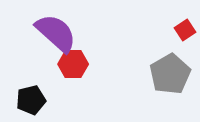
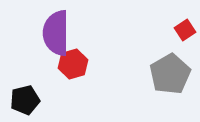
purple semicircle: rotated 132 degrees counterclockwise
red hexagon: rotated 16 degrees counterclockwise
black pentagon: moved 6 px left
